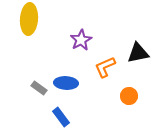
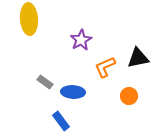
yellow ellipse: rotated 8 degrees counterclockwise
black triangle: moved 5 px down
blue ellipse: moved 7 px right, 9 px down
gray rectangle: moved 6 px right, 6 px up
blue rectangle: moved 4 px down
